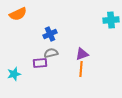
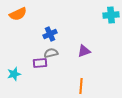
cyan cross: moved 5 px up
purple triangle: moved 2 px right, 3 px up
orange line: moved 17 px down
